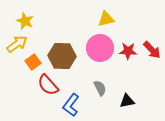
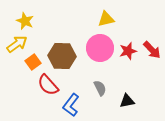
red star: rotated 18 degrees counterclockwise
